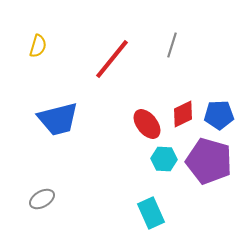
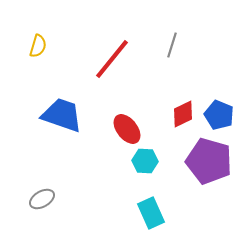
blue pentagon: rotated 24 degrees clockwise
blue trapezoid: moved 4 px right, 4 px up; rotated 147 degrees counterclockwise
red ellipse: moved 20 px left, 5 px down
cyan hexagon: moved 19 px left, 2 px down
